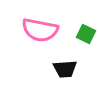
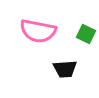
pink semicircle: moved 2 px left, 1 px down
